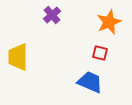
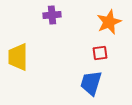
purple cross: rotated 36 degrees clockwise
red square: rotated 21 degrees counterclockwise
blue trapezoid: moved 1 px right, 1 px down; rotated 96 degrees counterclockwise
